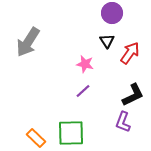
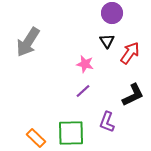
purple L-shape: moved 16 px left
